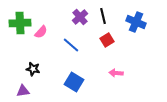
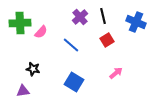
pink arrow: rotated 136 degrees clockwise
